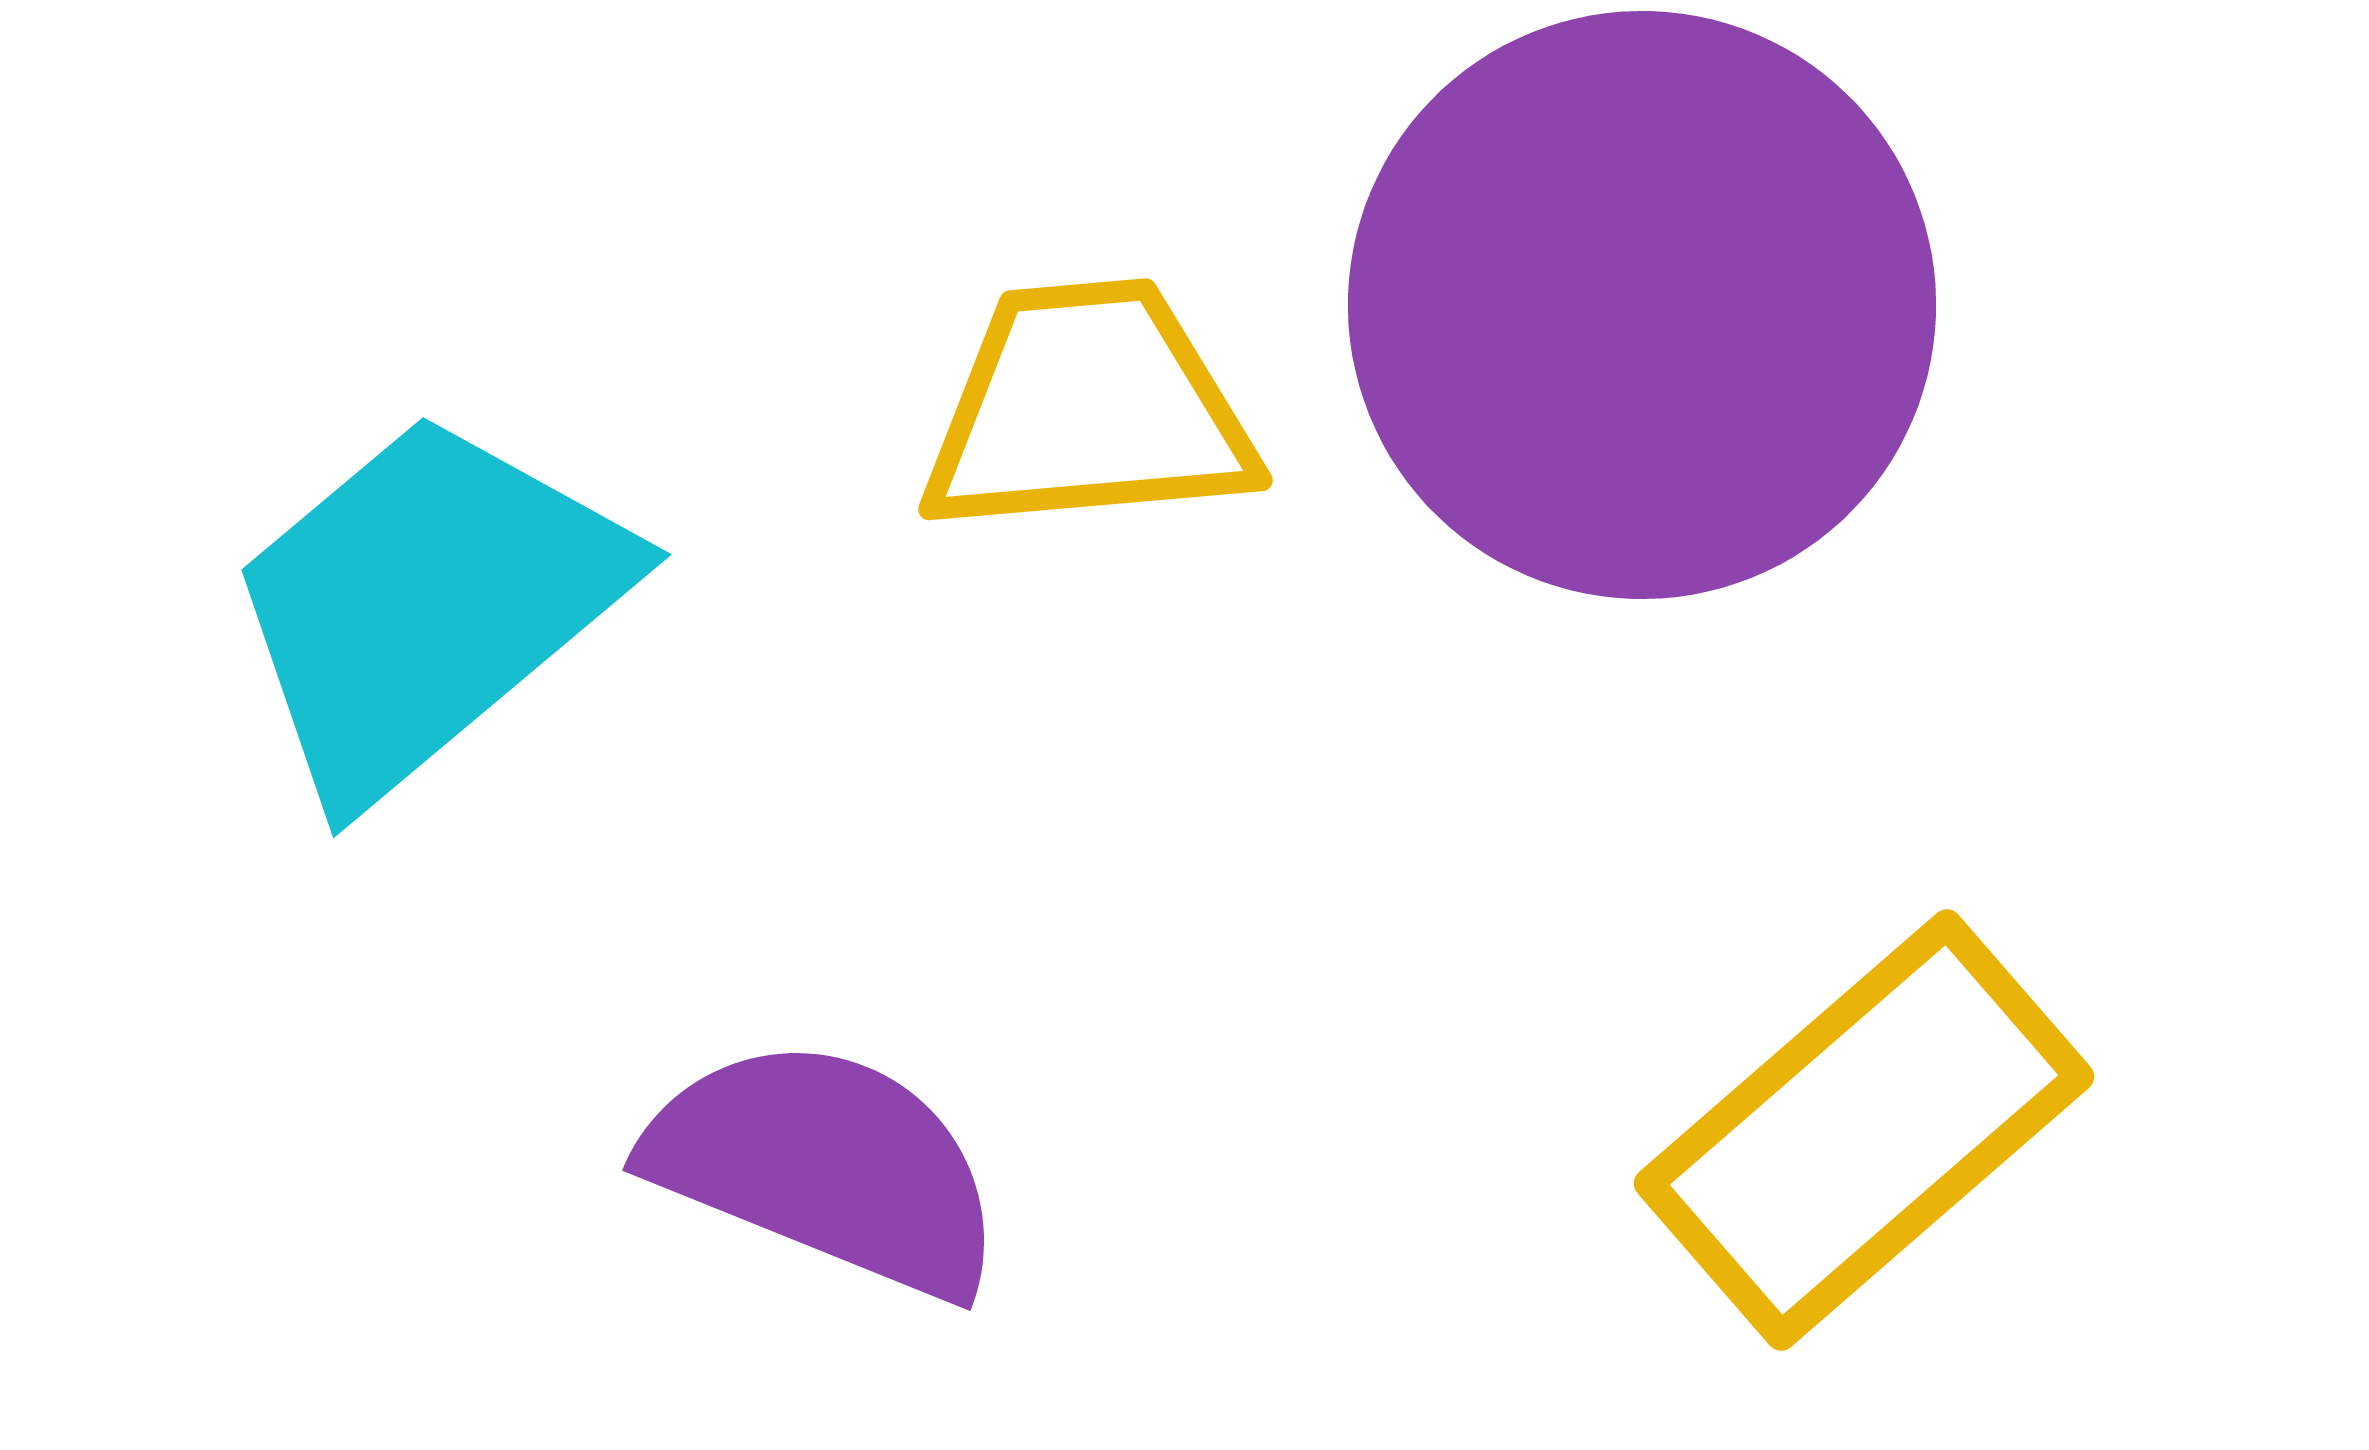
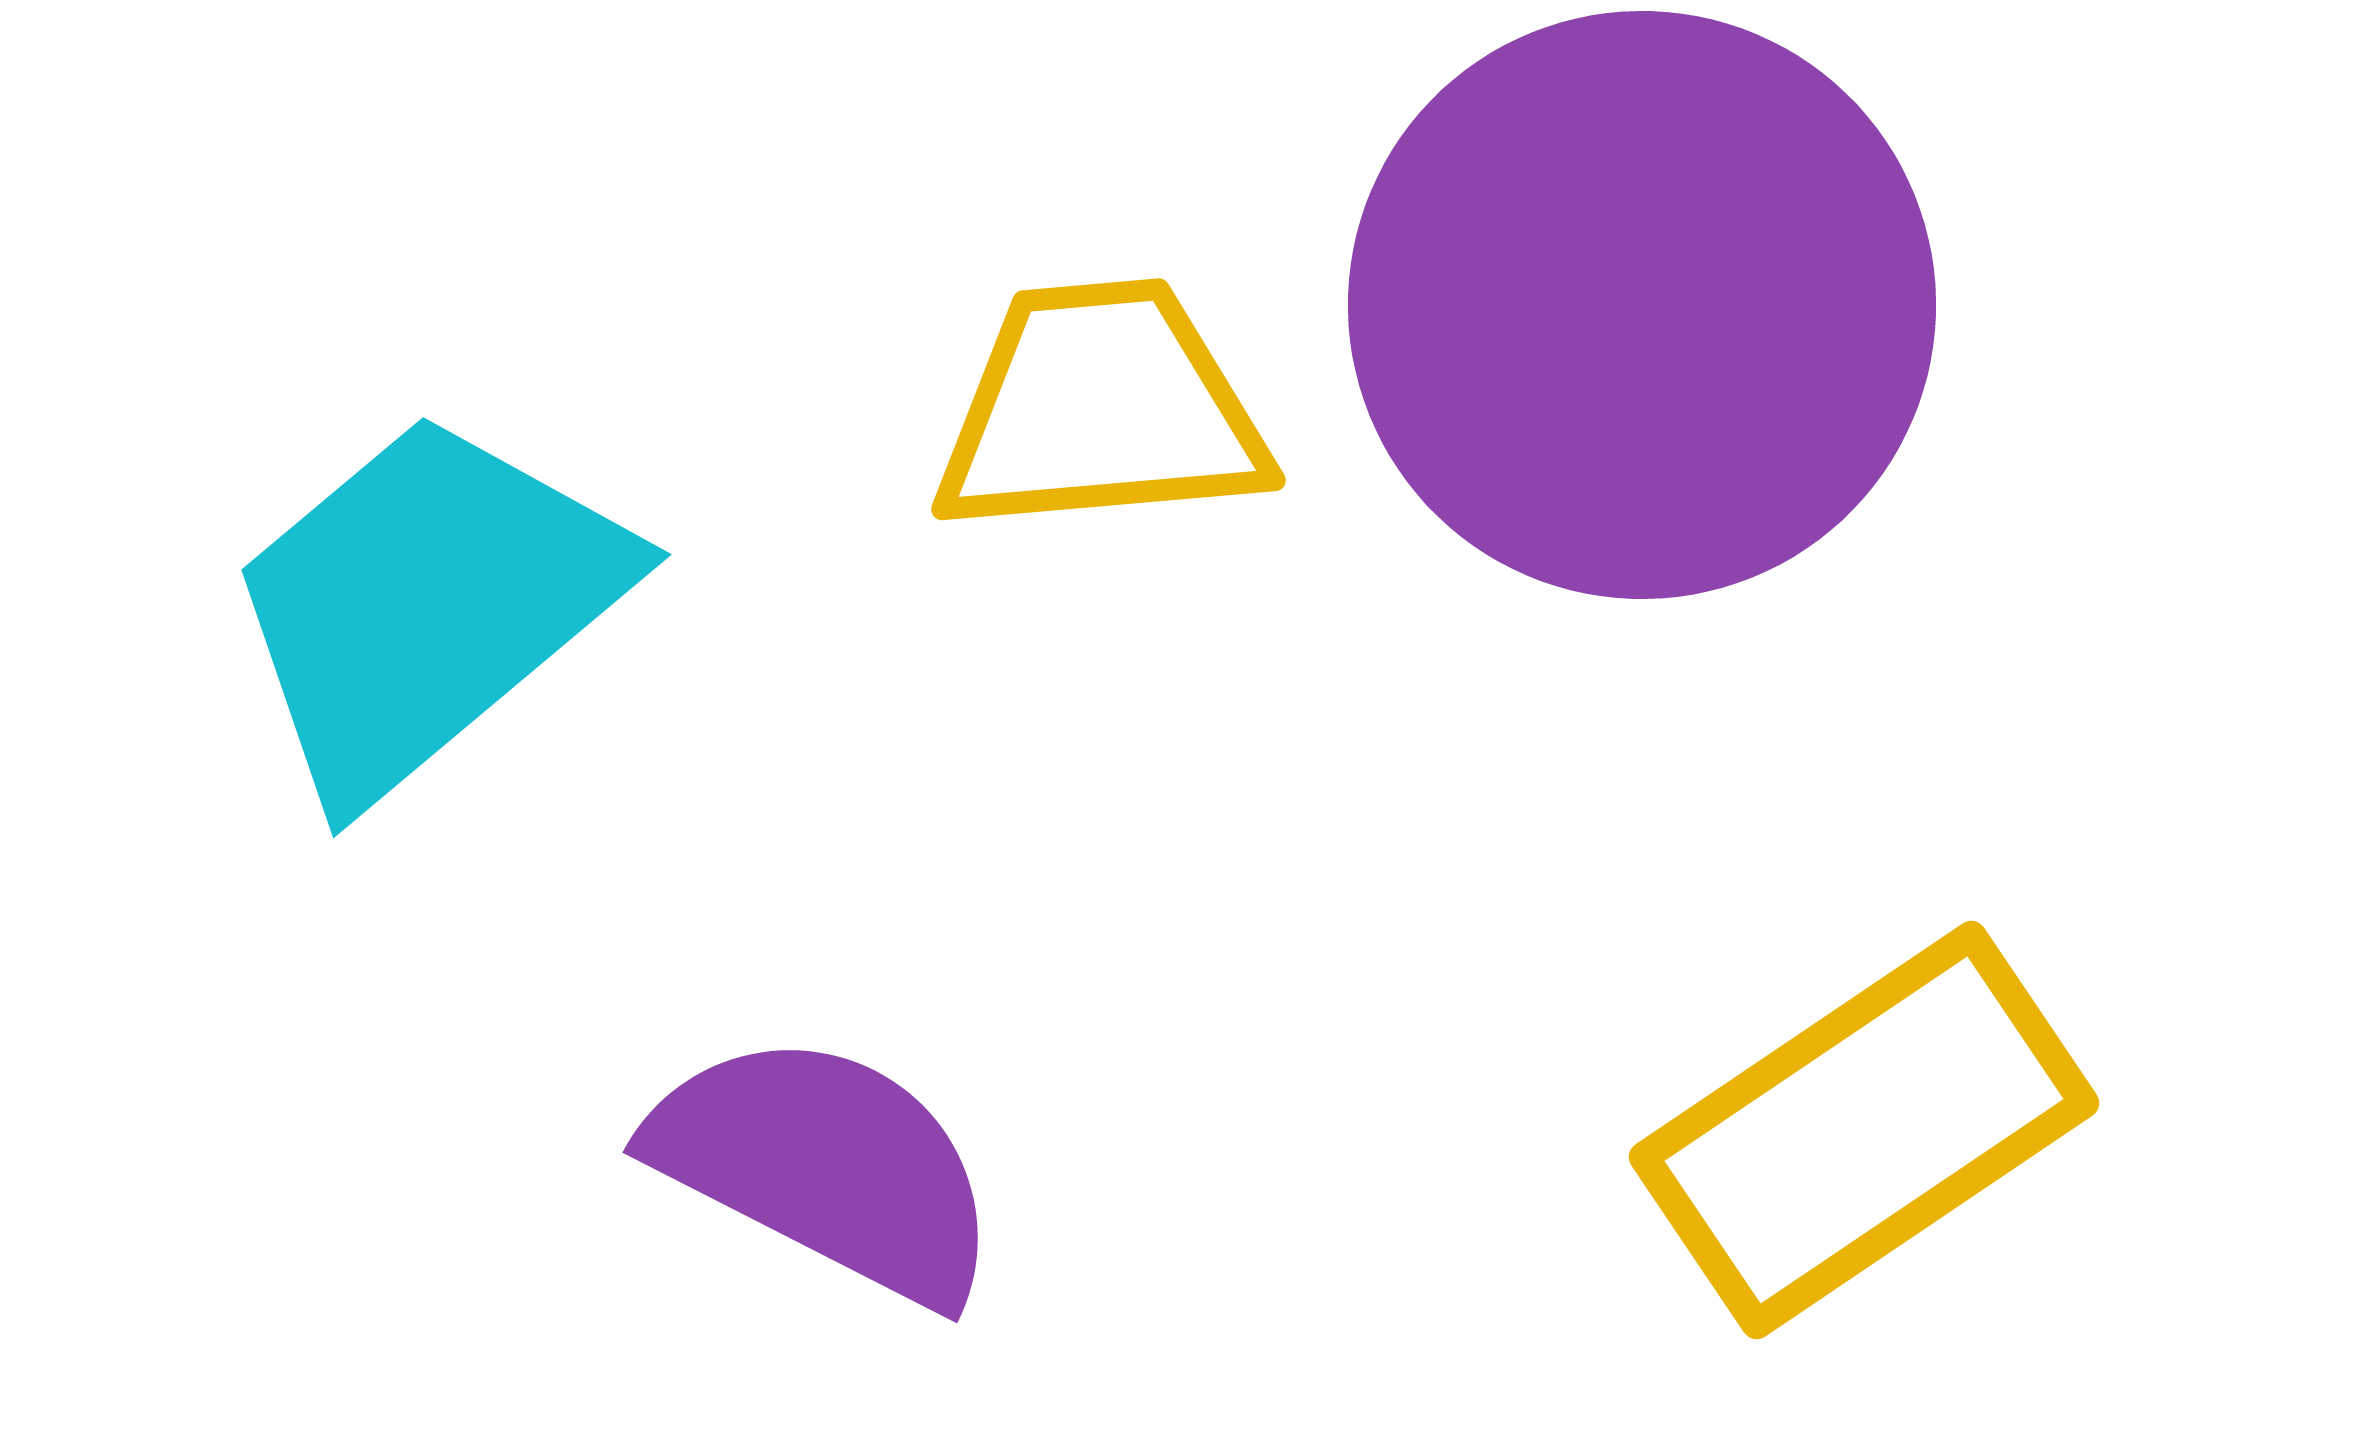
yellow trapezoid: moved 13 px right
yellow rectangle: rotated 7 degrees clockwise
purple semicircle: rotated 5 degrees clockwise
